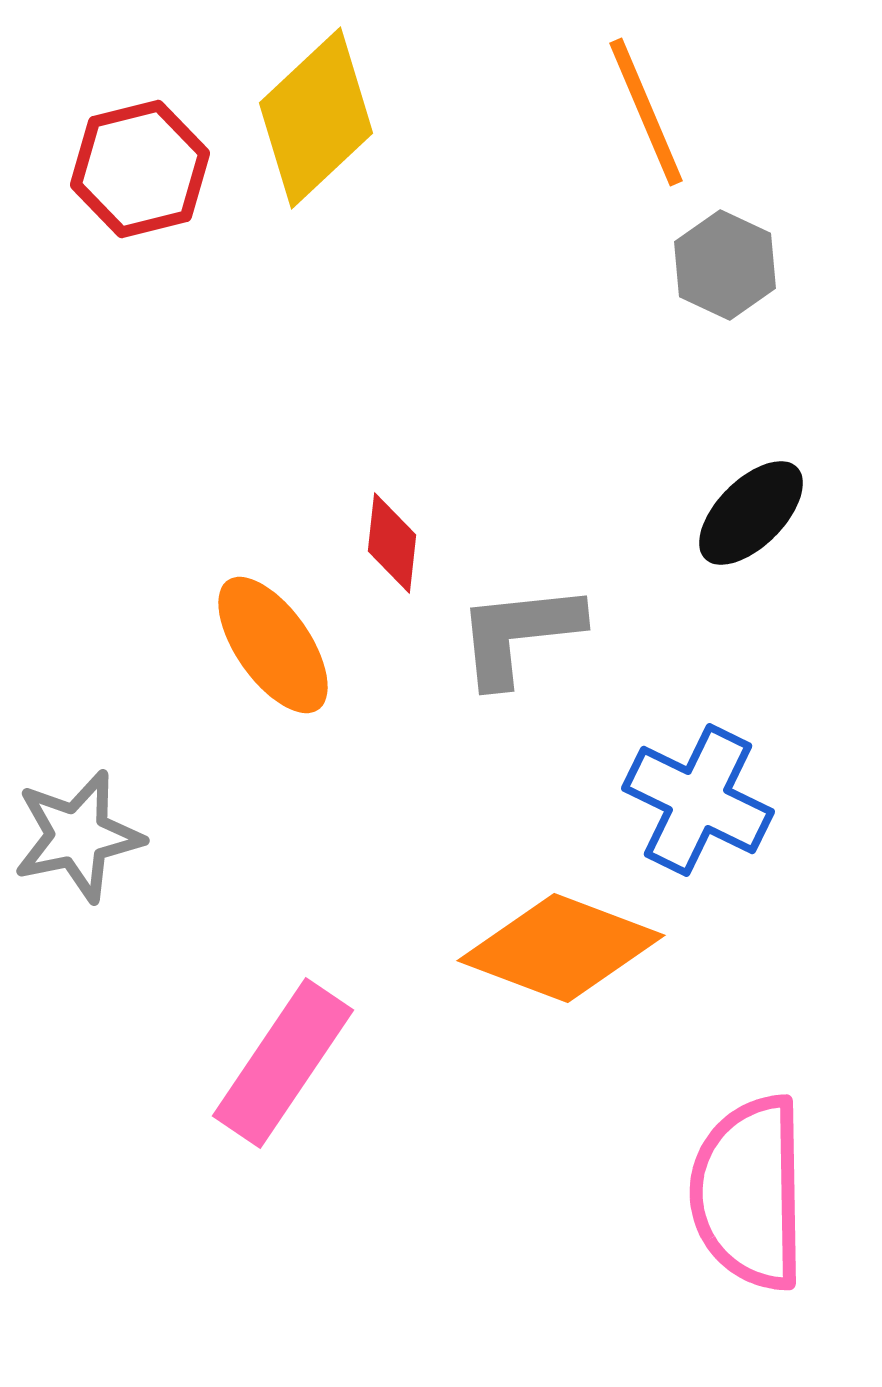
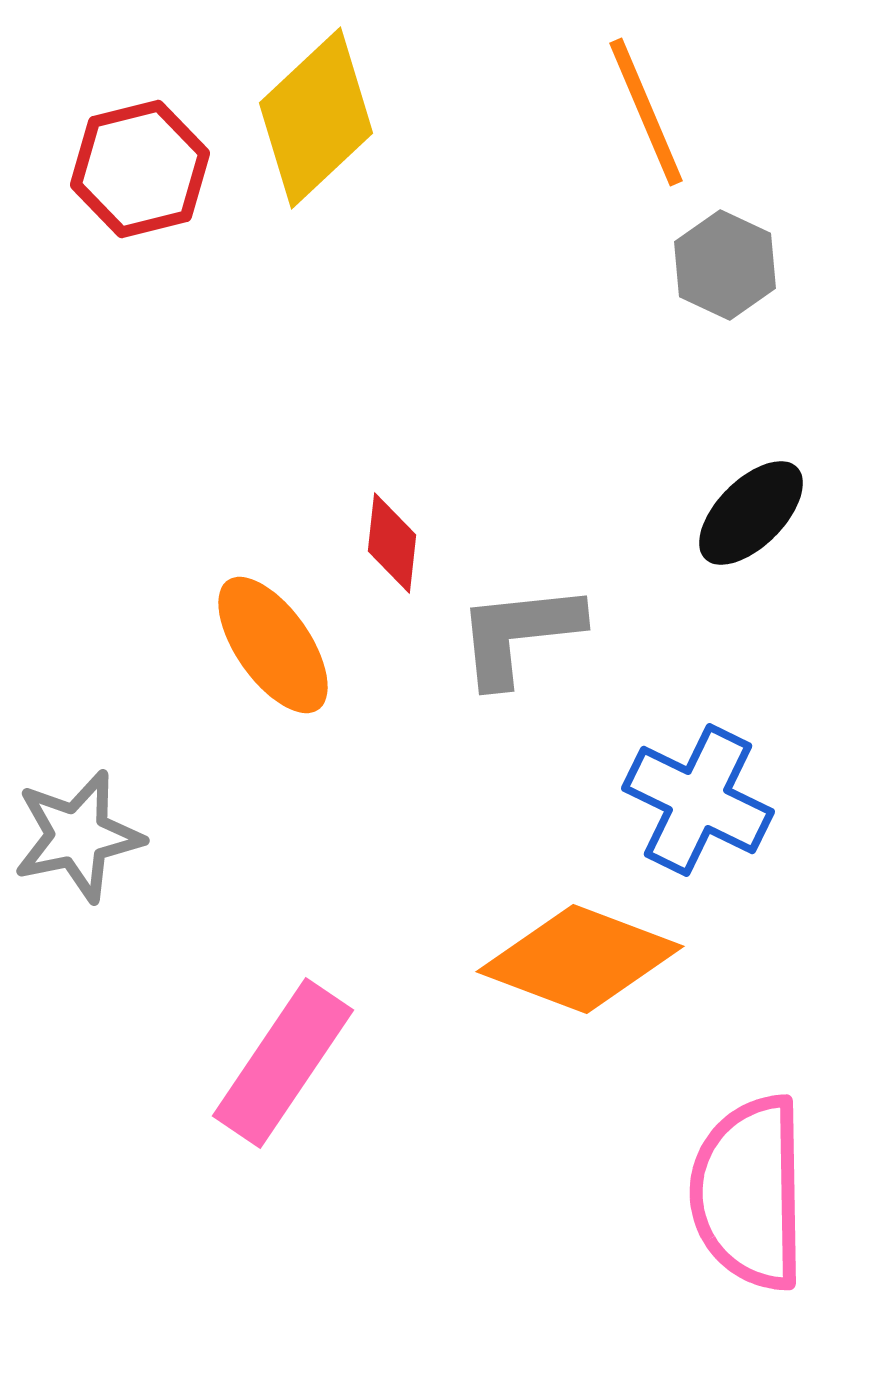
orange diamond: moved 19 px right, 11 px down
